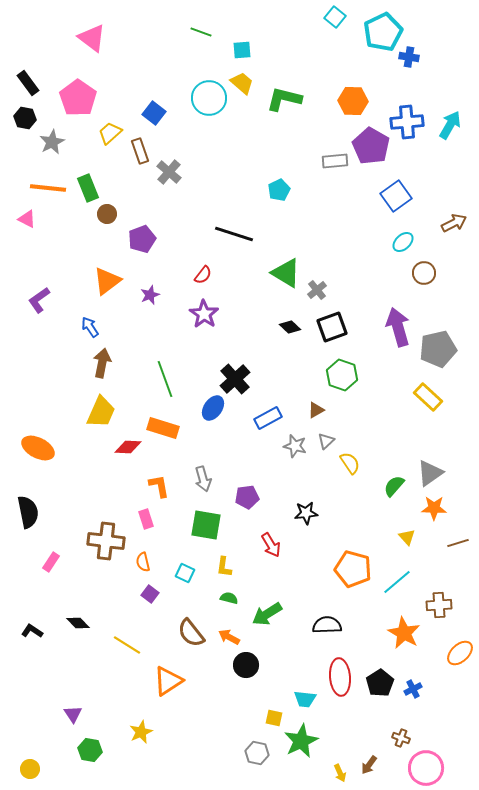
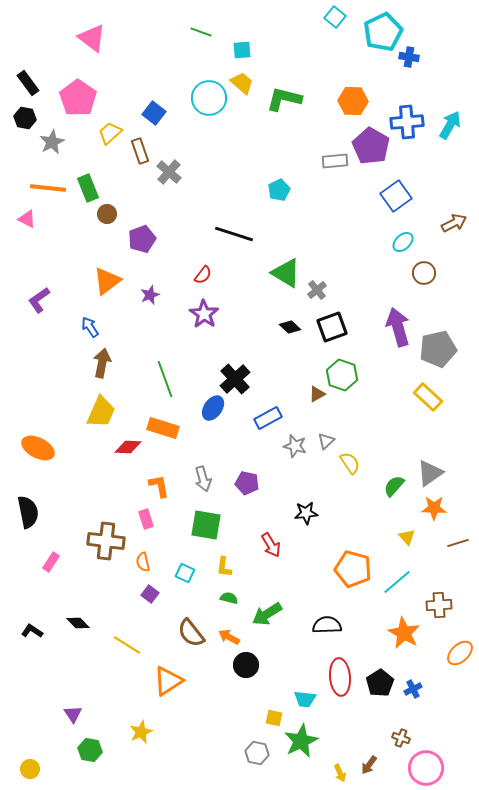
brown triangle at (316, 410): moved 1 px right, 16 px up
purple pentagon at (247, 497): moved 14 px up; rotated 20 degrees clockwise
